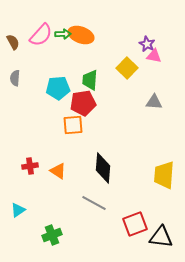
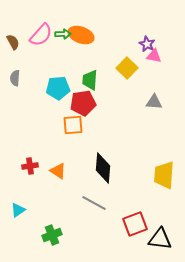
black triangle: moved 1 px left, 2 px down
